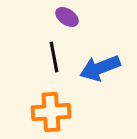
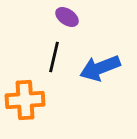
black line: rotated 24 degrees clockwise
orange cross: moved 26 px left, 12 px up
